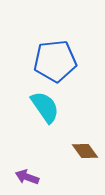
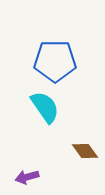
blue pentagon: rotated 6 degrees clockwise
purple arrow: rotated 35 degrees counterclockwise
